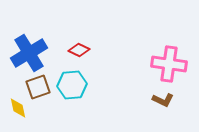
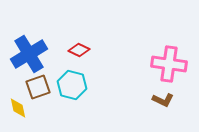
blue cross: moved 1 px down
cyan hexagon: rotated 20 degrees clockwise
